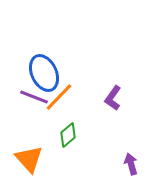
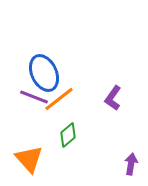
orange line: moved 2 px down; rotated 8 degrees clockwise
purple arrow: rotated 25 degrees clockwise
